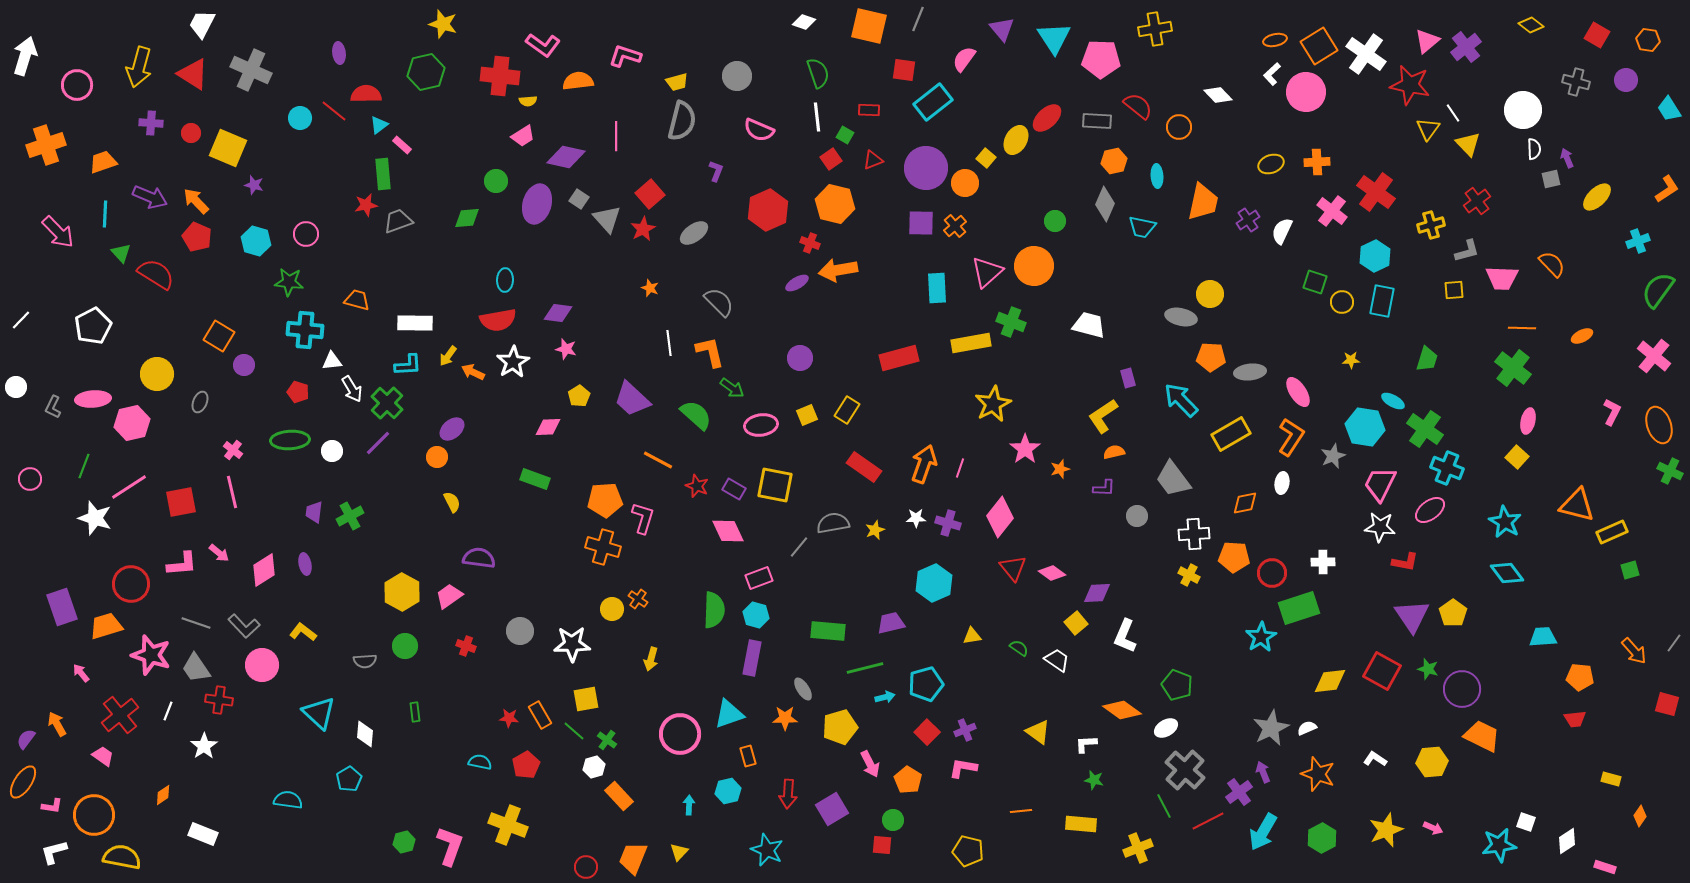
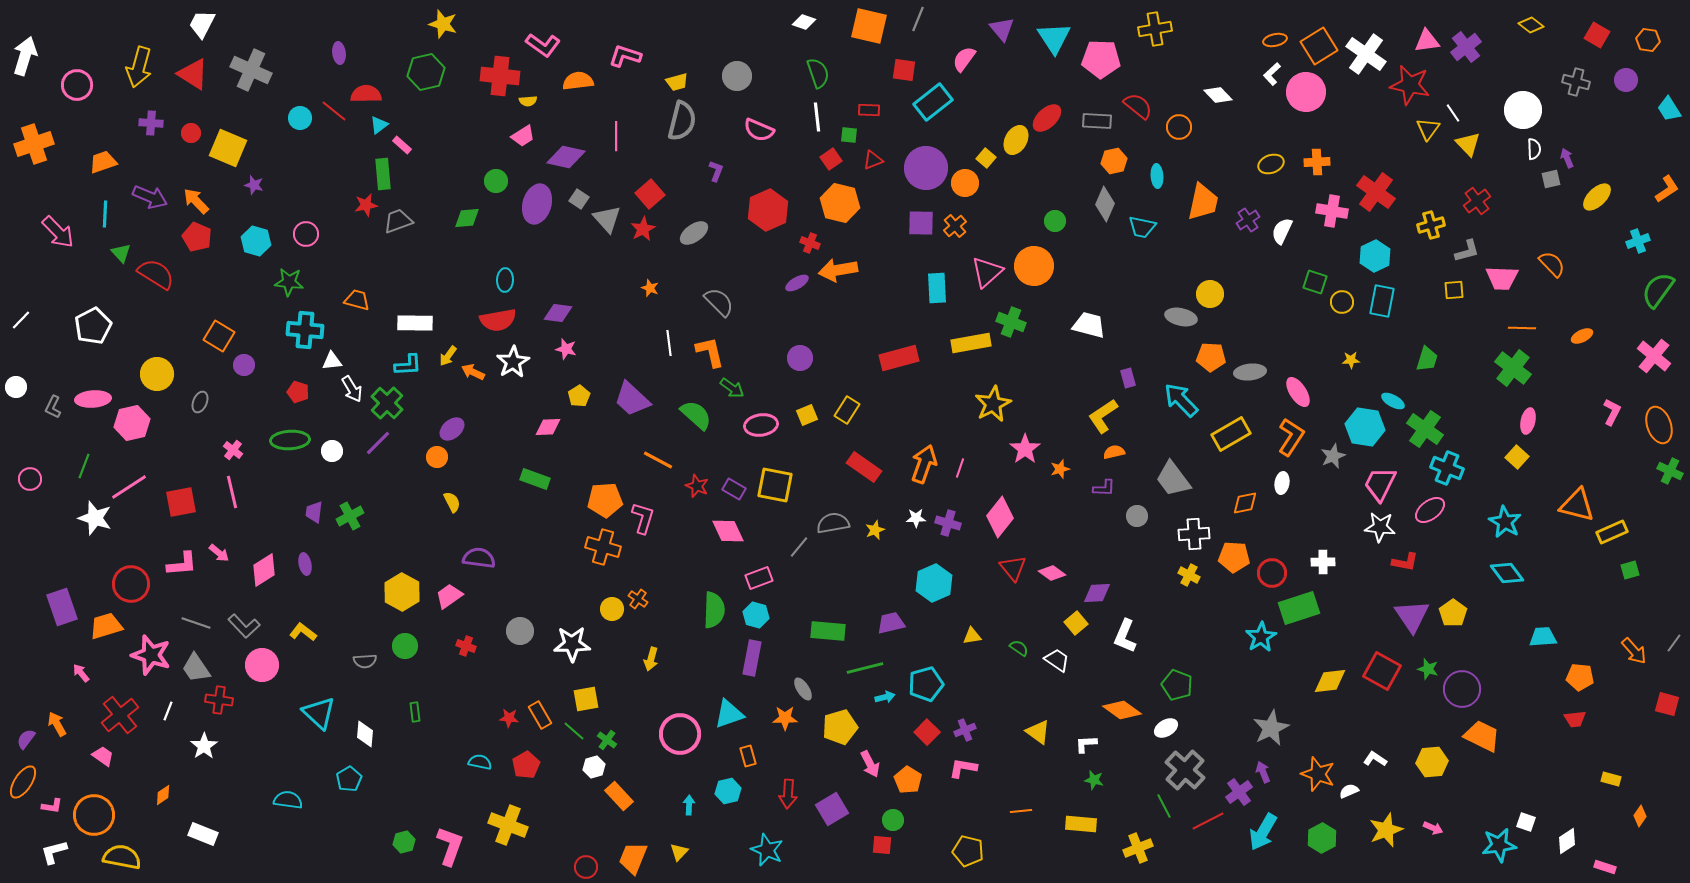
pink triangle at (1427, 41): rotated 32 degrees clockwise
green square at (845, 135): moved 4 px right; rotated 24 degrees counterclockwise
orange cross at (46, 145): moved 12 px left, 1 px up
orange hexagon at (835, 204): moved 5 px right, 1 px up
pink cross at (1332, 211): rotated 28 degrees counterclockwise
white semicircle at (1307, 728): moved 42 px right, 63 px down
